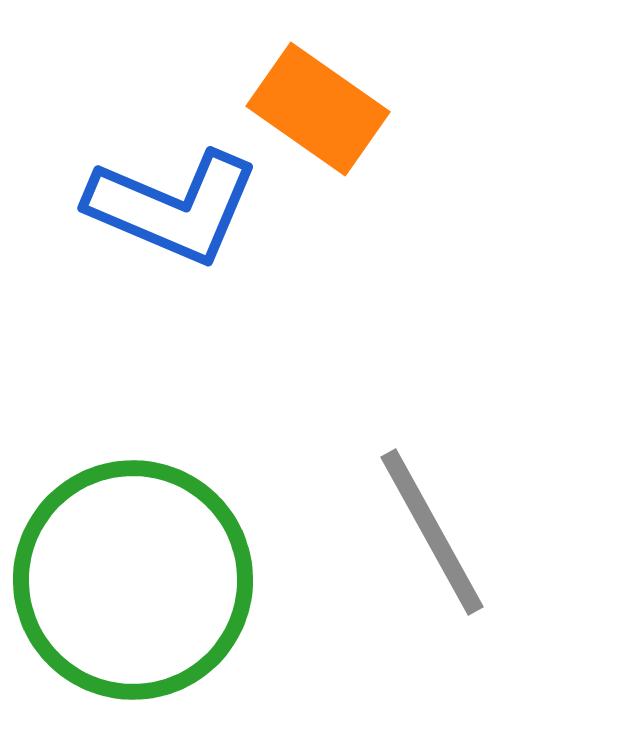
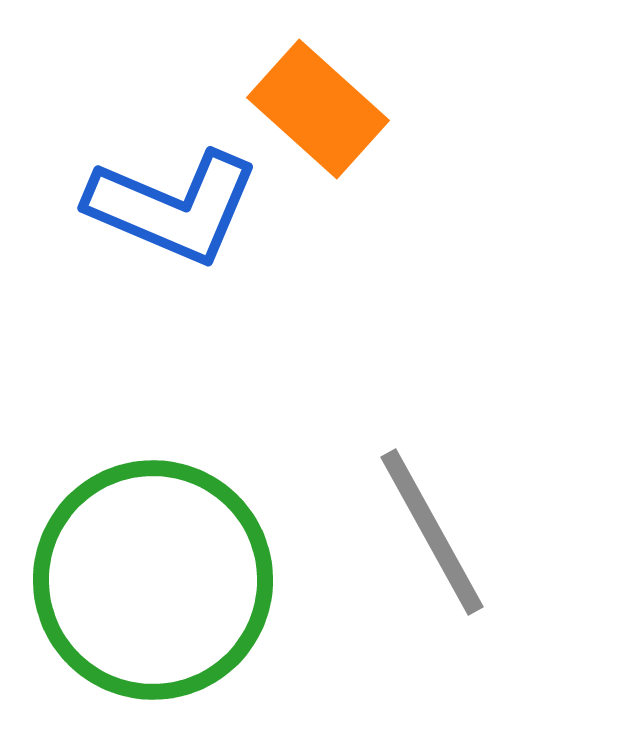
orange rectangle: rotated 7 degrees clockwise
green circle: moved 20 px right
